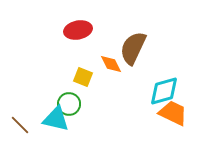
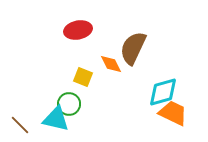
cyan diamond: moved 1 px left, 1 px down
